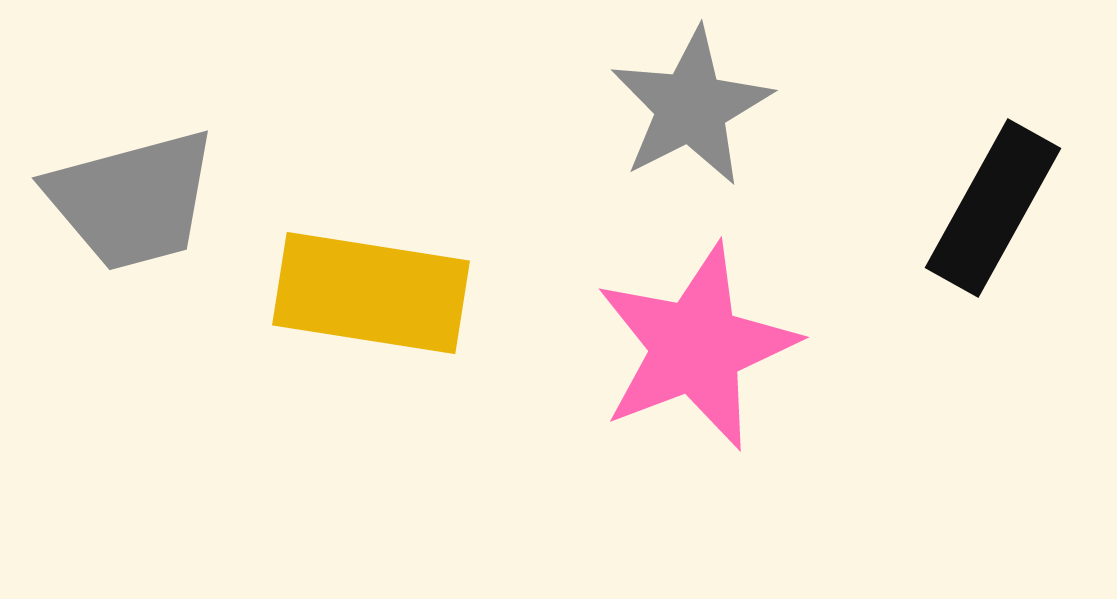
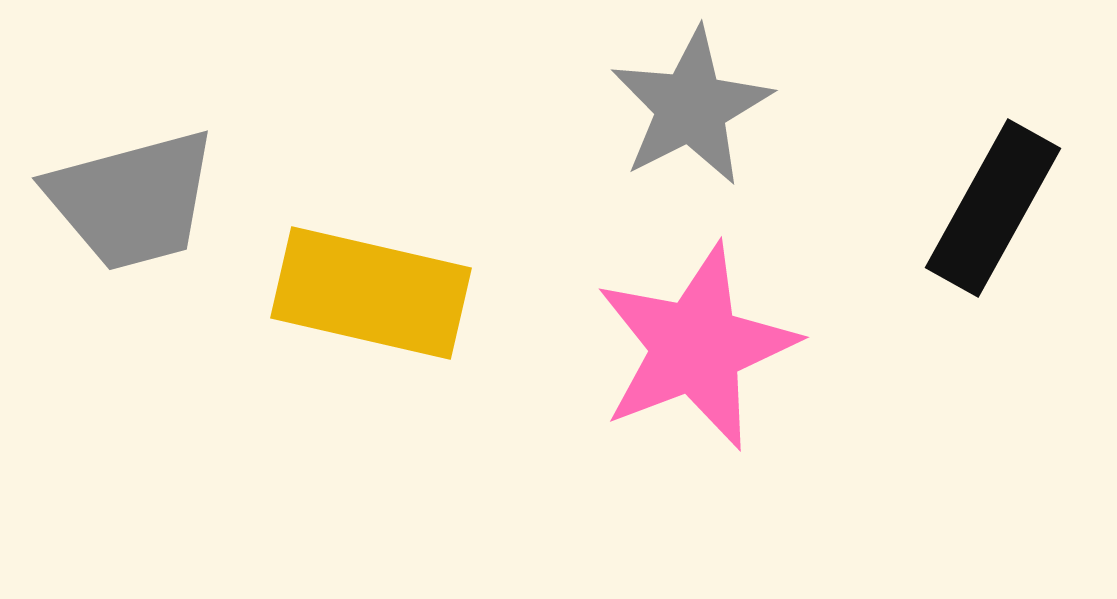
yellow rectangle: rotated 4 degrees clockwise
